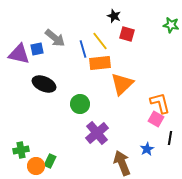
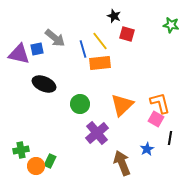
orange triangle: moved 21 px down
